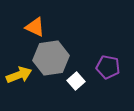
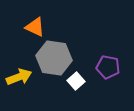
gray hexagon: moved 3 px right; rotated 16 degrees clockwise
yellow arrow: moved 2 px down
